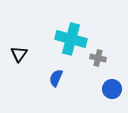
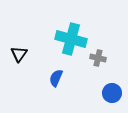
blue circle: moved 4 px down
